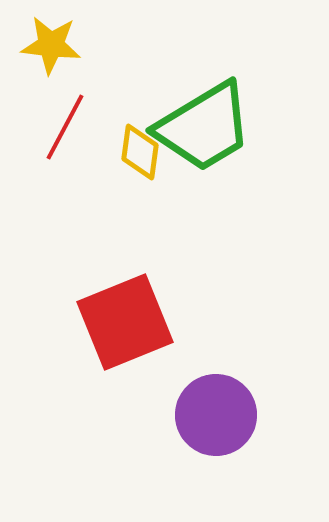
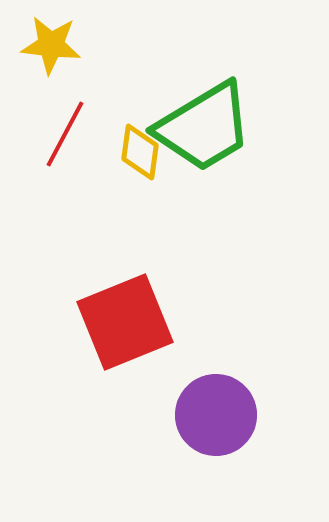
red line: moved 7 px down
